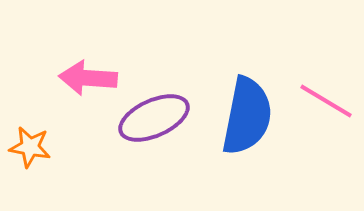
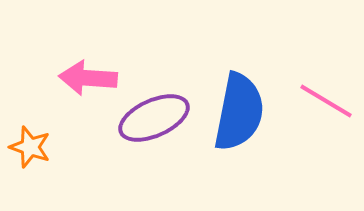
blue semicircle: moved 8 px left, 4 px up
orange star: rotated 9 degrees clockwise
